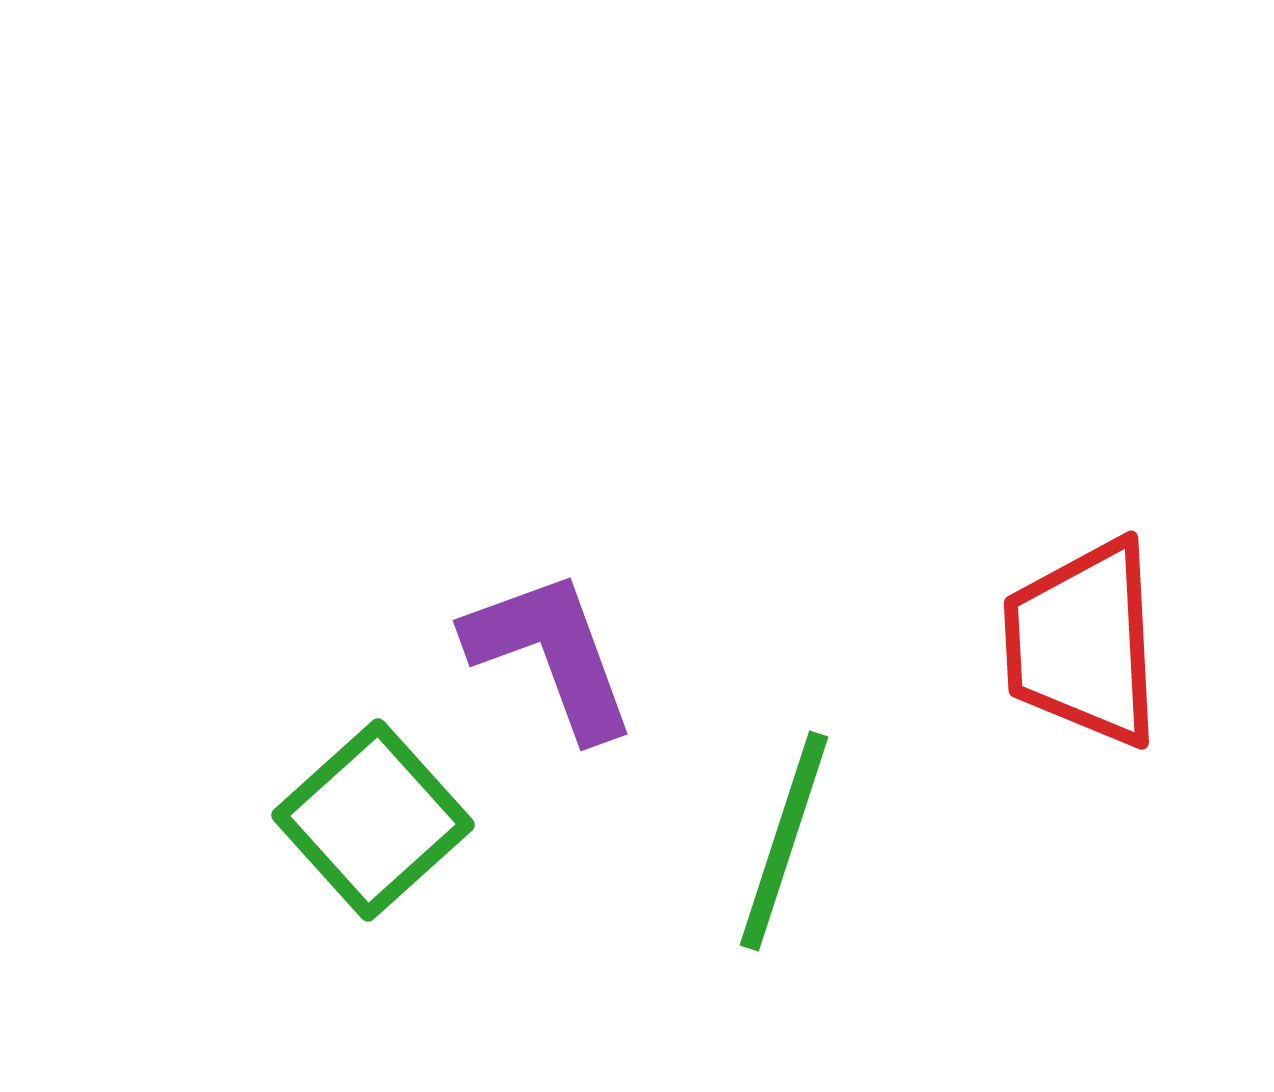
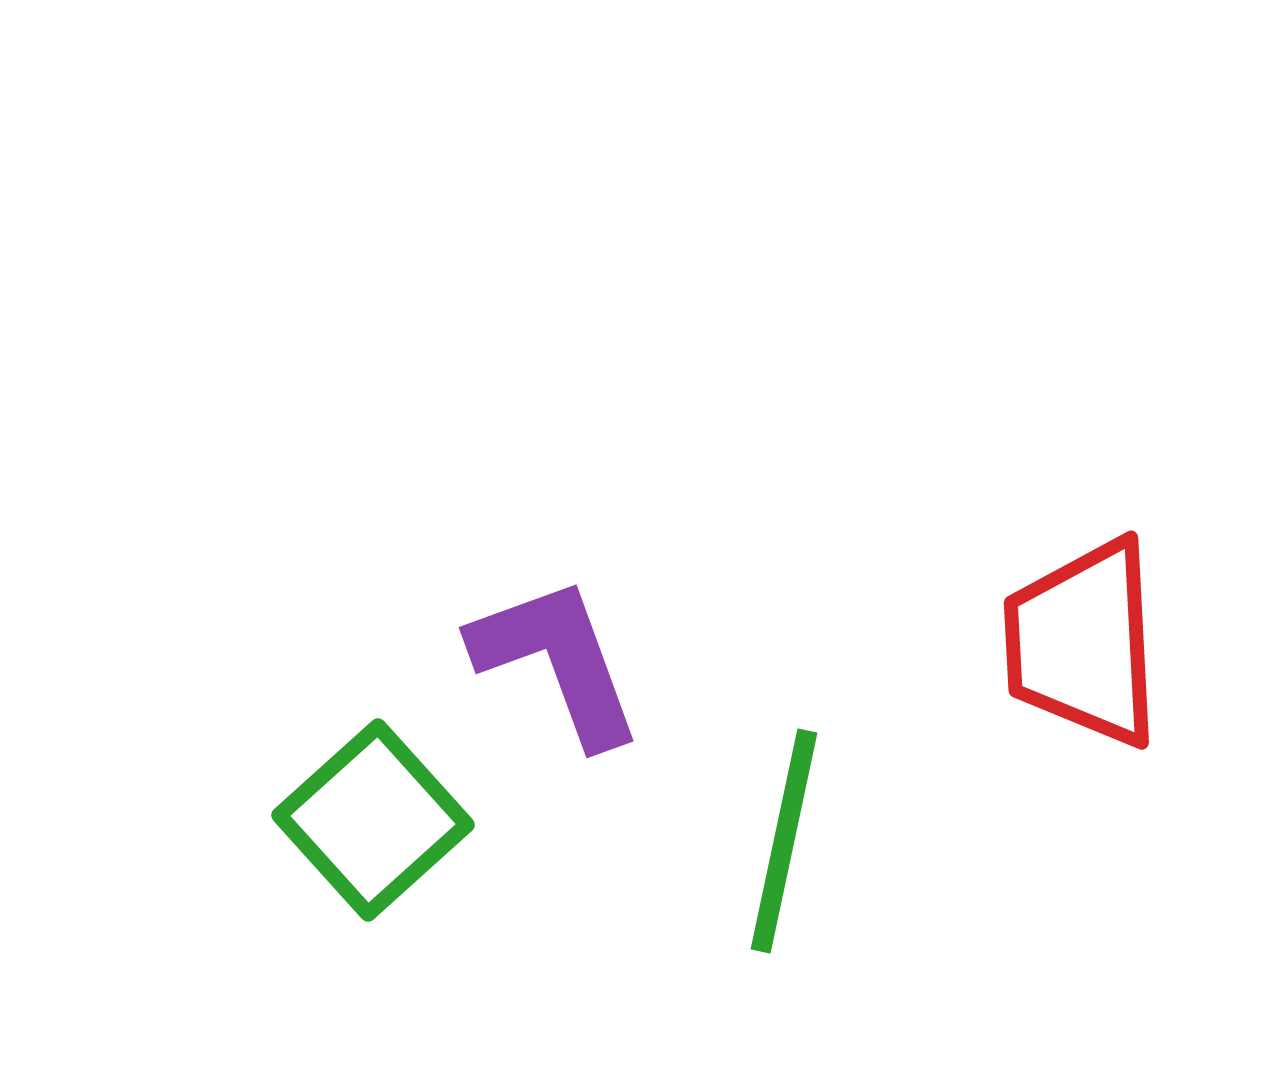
purple L-shape: moved 6 px right, 7 px down
green line: rotated 6 degrees counterclockwise
